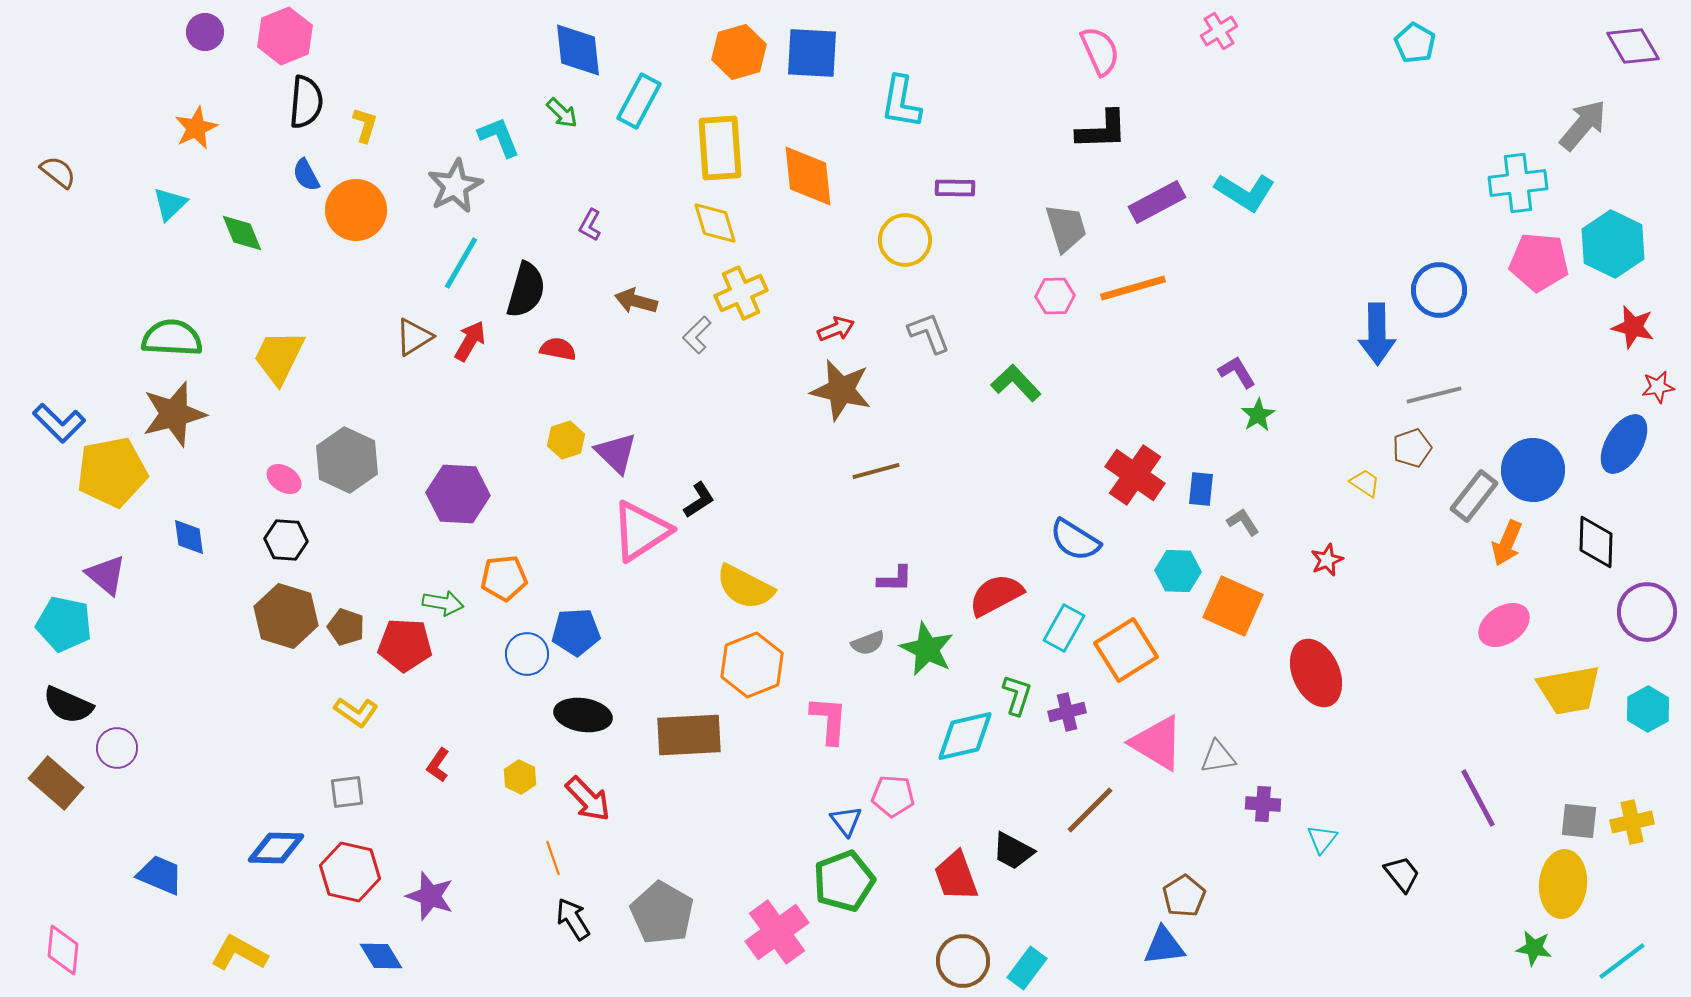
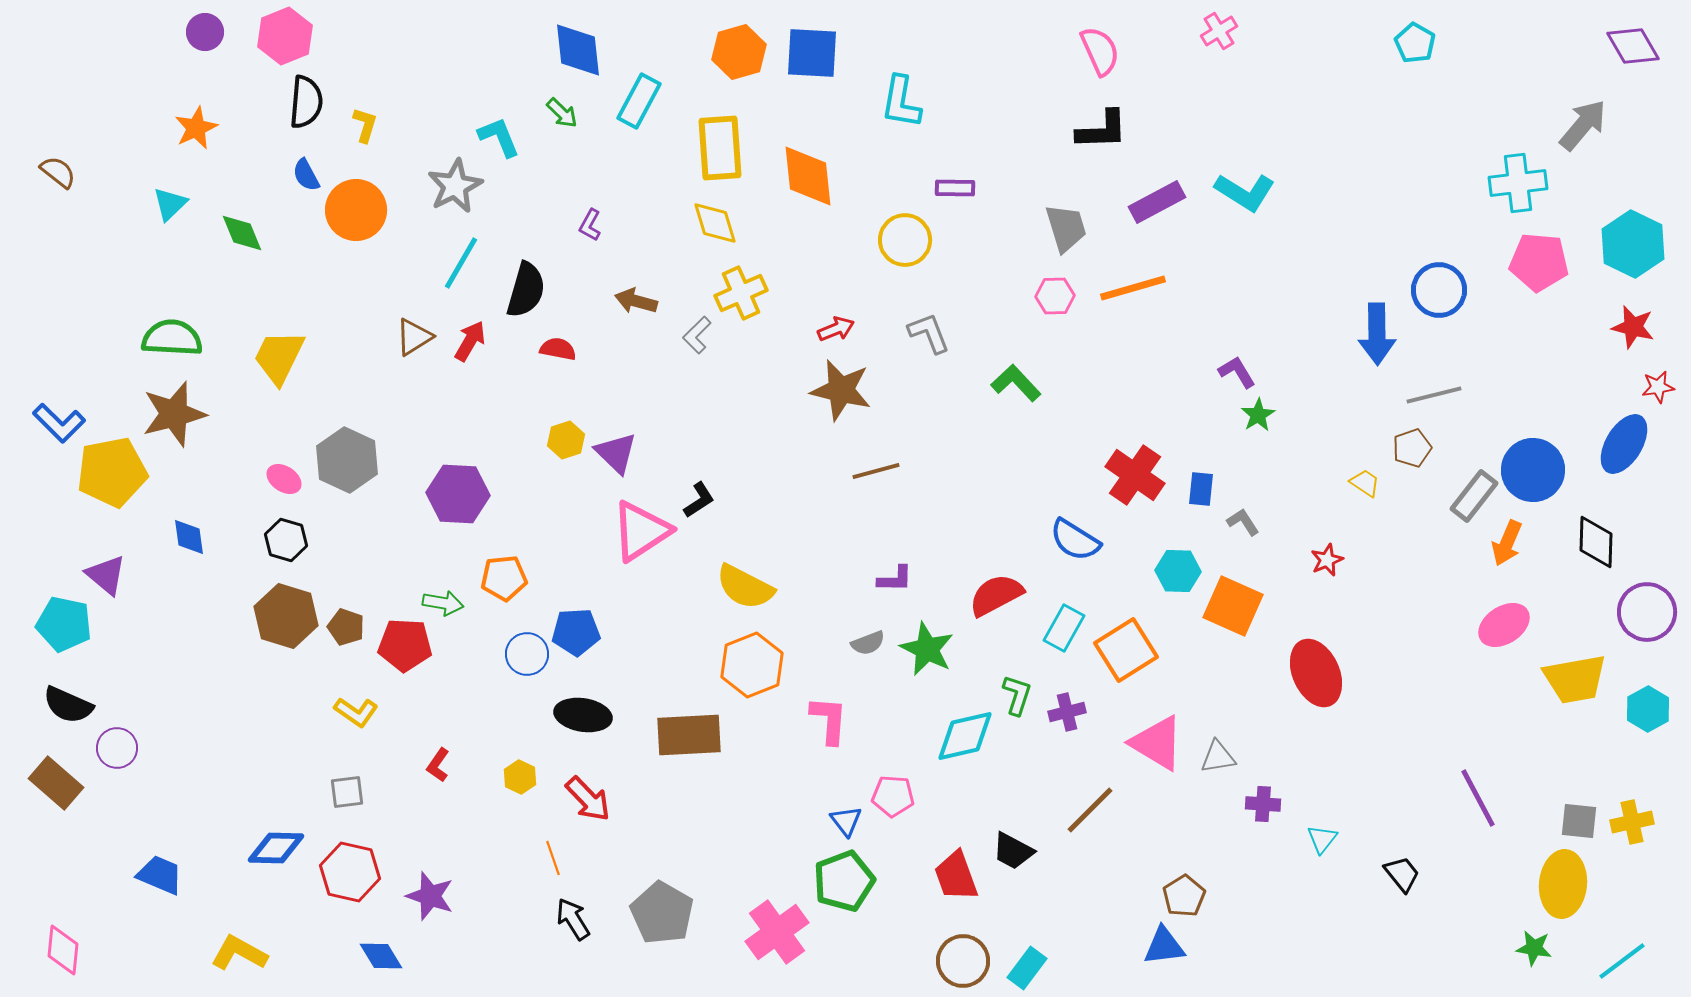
cyan hexagon at (1613, 244): moved 20 px right
black hexagon at (286, 540): rotated 12 degrees clockwise
yellow trapezoid at (1569, 690): moved 6 px right, 11 px up
